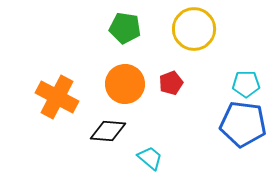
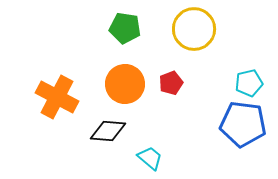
cyan pentagon: moved 3 px right, 1 px up; rotated 12 degrees counterclockwise
